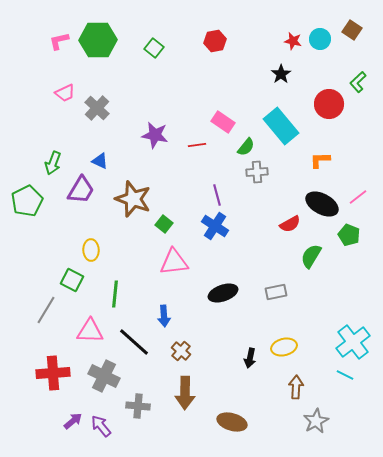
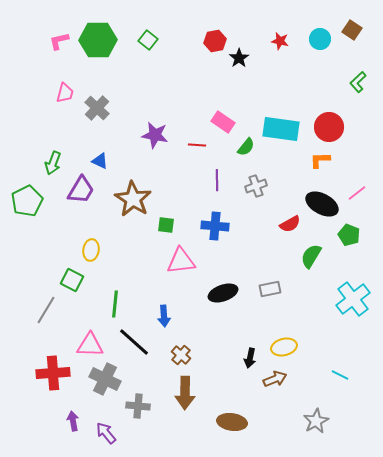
red star at (293, 41): moved 13 px left
green square at (154, 48): moved 6 px left, 8 px up
black star at (281, 74): moved 42 px left, 16 px up
pink trapezoid at (65, 93): rotated 50 degrees counterclockwise
red circle at (329, 104): moved 23 px down
cyan rectangle at (281, 126): moved 3 px down; rotated 42 degrees counterclockwise
red line at (197, 145): rotated 12 degrees clockwise
gray cross at (257, 172): moved 1 px left, 14 px down; rotated 15 degrees counterclockwise
purple line at (217, 195): moved 15 px up; rotated 15 degrees clockwise
pink line at (358, 197): moved 1 px left, 4 px up
brown star at (133, 199): rotated 12 degrees clockwise
green square at (164, 224): moved 2 px right, 1 px down; rotated 30 degrees counterclockwise
blue cross at (215, 226): rotated 28 degrees counterclockwise
yellow ellipse at (91, 250): rotated 10 degrees clockwise
pink triangle at (174, 262): moved 7 px right, 1 px up
gray rectangle at (276, 292): moved 6 px left, 3 px up
green line at (115, 294): moved 10 px down
pink triangle at (90, 331): moved 14 px down
cyan cross at (353, 342): moved 43 px up
brown cross at (181, 351): moved 4 px down
cyan line at (345, 375): moved 5 px left
gray cross at (104, 376): moved 1 px right, 3 px down
brown arrow at (296, 387): moved 21 px left, 8 px up; rotated 65 degrees clockwise
purple arrow at (73, 421): rotated 60 degrees counterclockwise
brown ellipse at (232, 422): rotated 8 degrees counterclockwise
purple arrow at (101, 426): moved 5 px right, 7 px down
